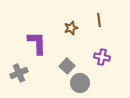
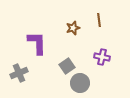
brown star: moved 2 px right
gray square: rotated 14 degrees clockwise
